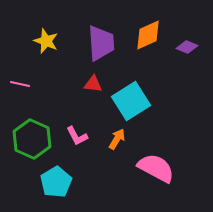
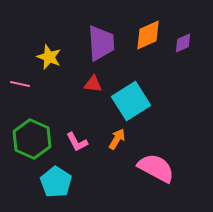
yellow star: moved 3 px right, 16 px down
purple diamond: moved 4 px left, 4 px up; rotated 45 degrees counterclockwise
pink L-shape: moved 6 px down
cyan pentagon: rotated 8 degrees counterclockwise
